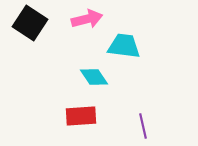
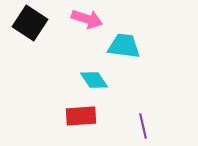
pink arrow: rotated 32 degrees clockwise
cyan diamond: moved 3 px down
